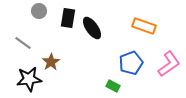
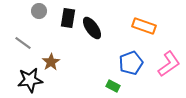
black star: moved 1 px right, 1 px down
